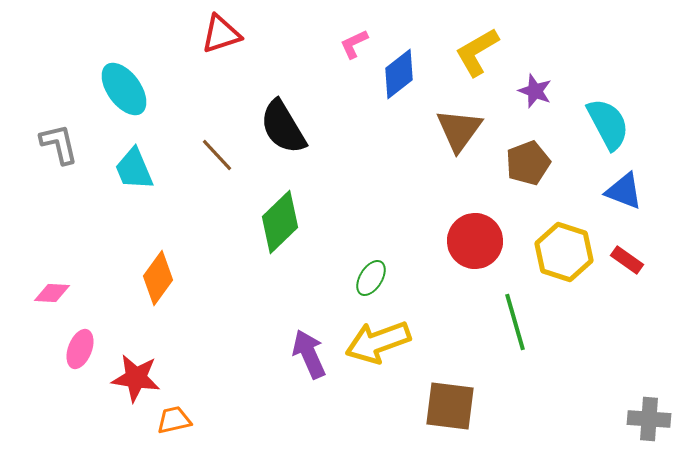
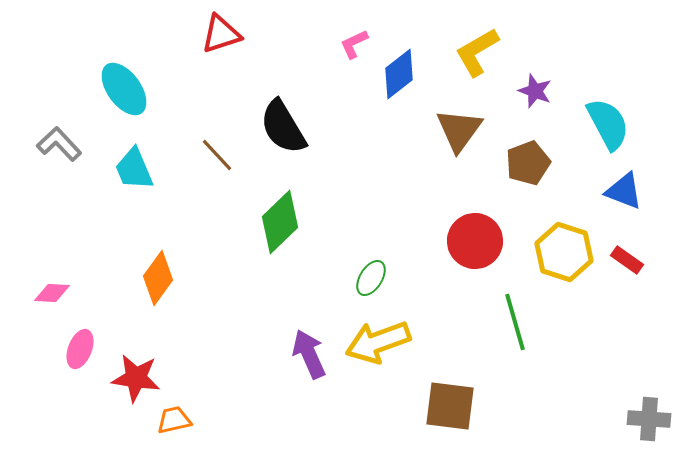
gray L-shape: rotated 30 degrees counterclockwise
